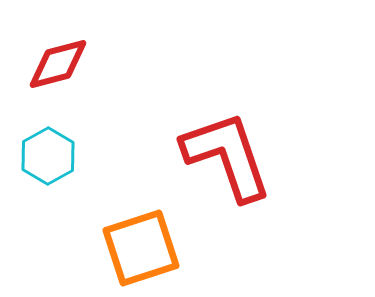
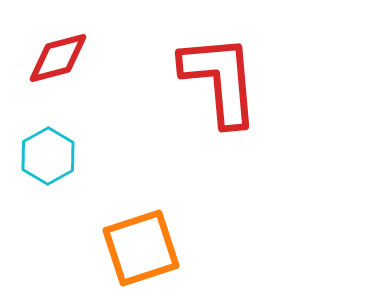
red diamond: moved 6 px up
red L-shape: moved 7 px left, 76 px up; rotated 14 degrees clockwise
